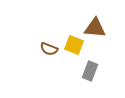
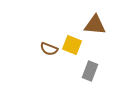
brown triangle: moved 3 px up
yellow square: moved 2 px left
